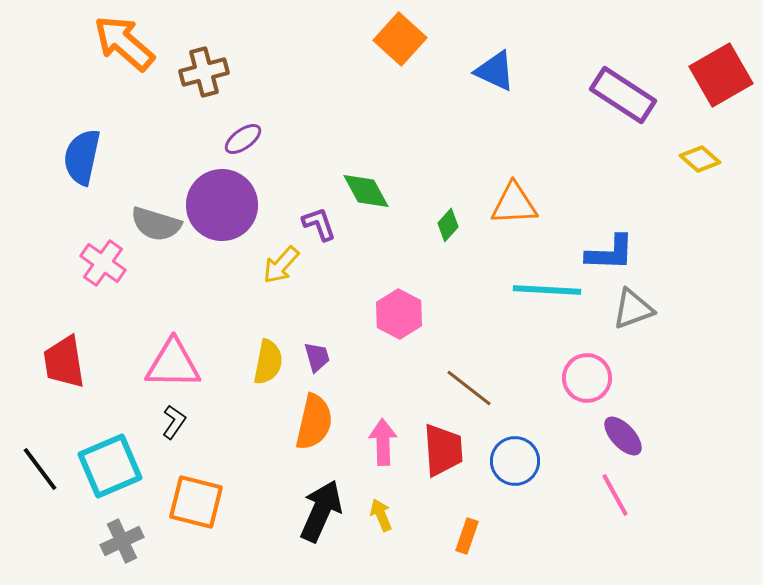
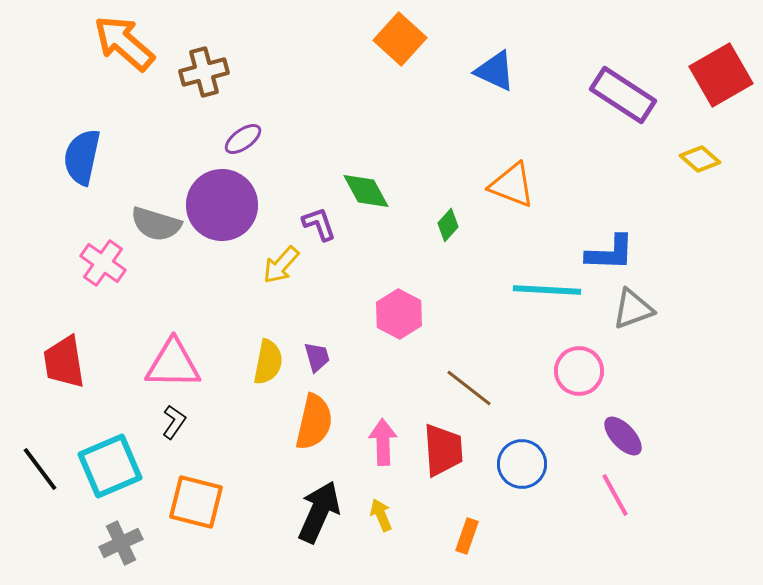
orange triangle at (514, 204): moved 2 px left, 19 px up; rotated 24 degrees clockwise
pink circle at (587, 378): moved 8 px left, 7 px up
blue circle at (515, 461): moved 7 px right, 3 px down
black arrow at (321, 511): moved 2 px left, 1 px down
gray cross at (122, 541): moved 1 px left, 2 px down
